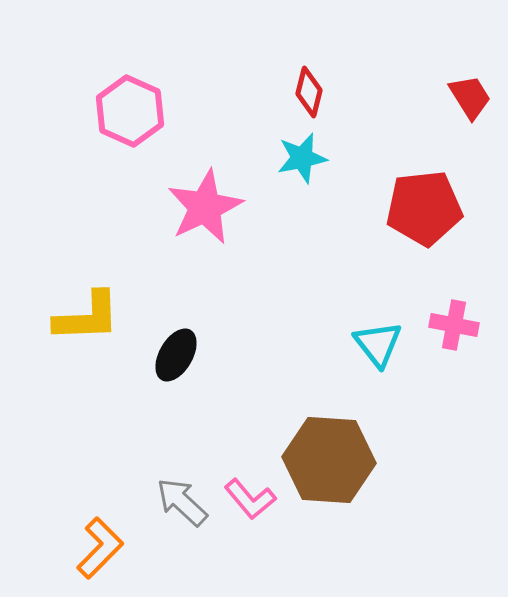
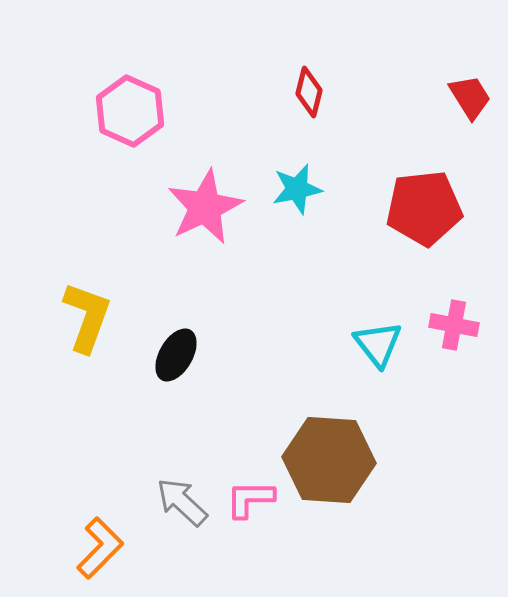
cyan star: moved 5 px left, 31 px down
yellow L-shape: rotated 68 degrees counterclockwise
pink L-shape: rotated 130 degrees clockwise
